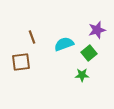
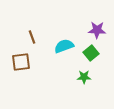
purple star: rotated 18 degrees clockwise
cyan semicircle: moved 2 px down
green square: moved 2 px right
green star: moved 2 px right, 2 px down
